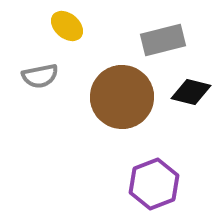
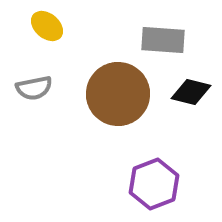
yellow ellipse: moved 20 px left
gray rectangle: rotated 18 degrees clockwise
gray semicircle: moved 6 px left, 12 px down
brown circle: moved 4 px left, 3 px up
